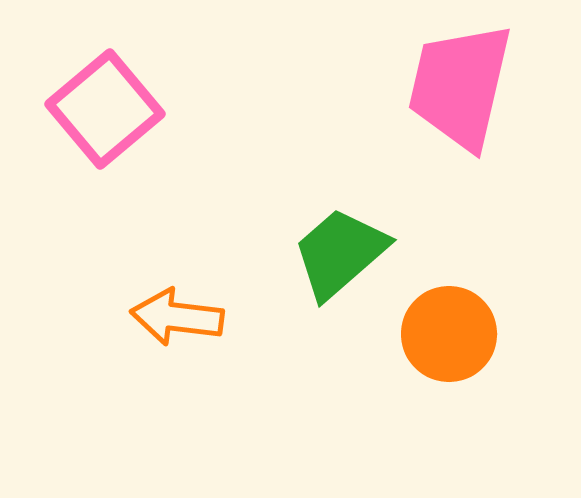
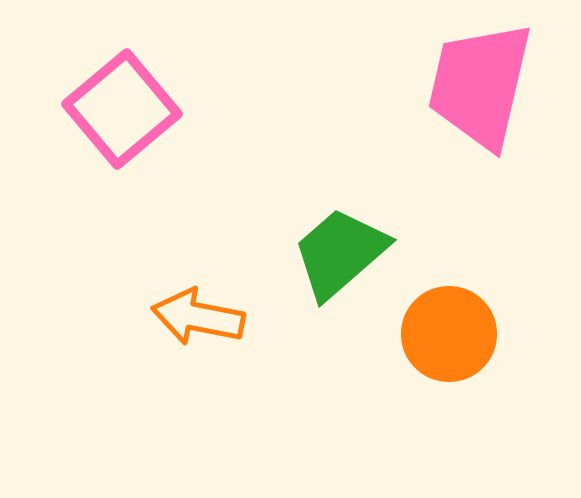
pink trapezoid: moved 20 px right, 1 px up
pink square: moved 17 px right
orange arrow: moved 21 px right; rotated 4 degrees clockwise
